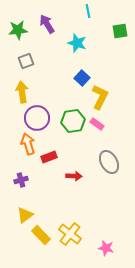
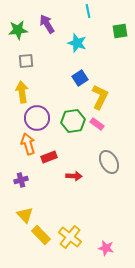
gray square: rotated 14 degrees clockwise
blue square: moved 2 px left; rotated 14 degrees clockwise
yellow triangle: rotated 36 degrees counterclockwise
yellow cross: moved 3 px down
